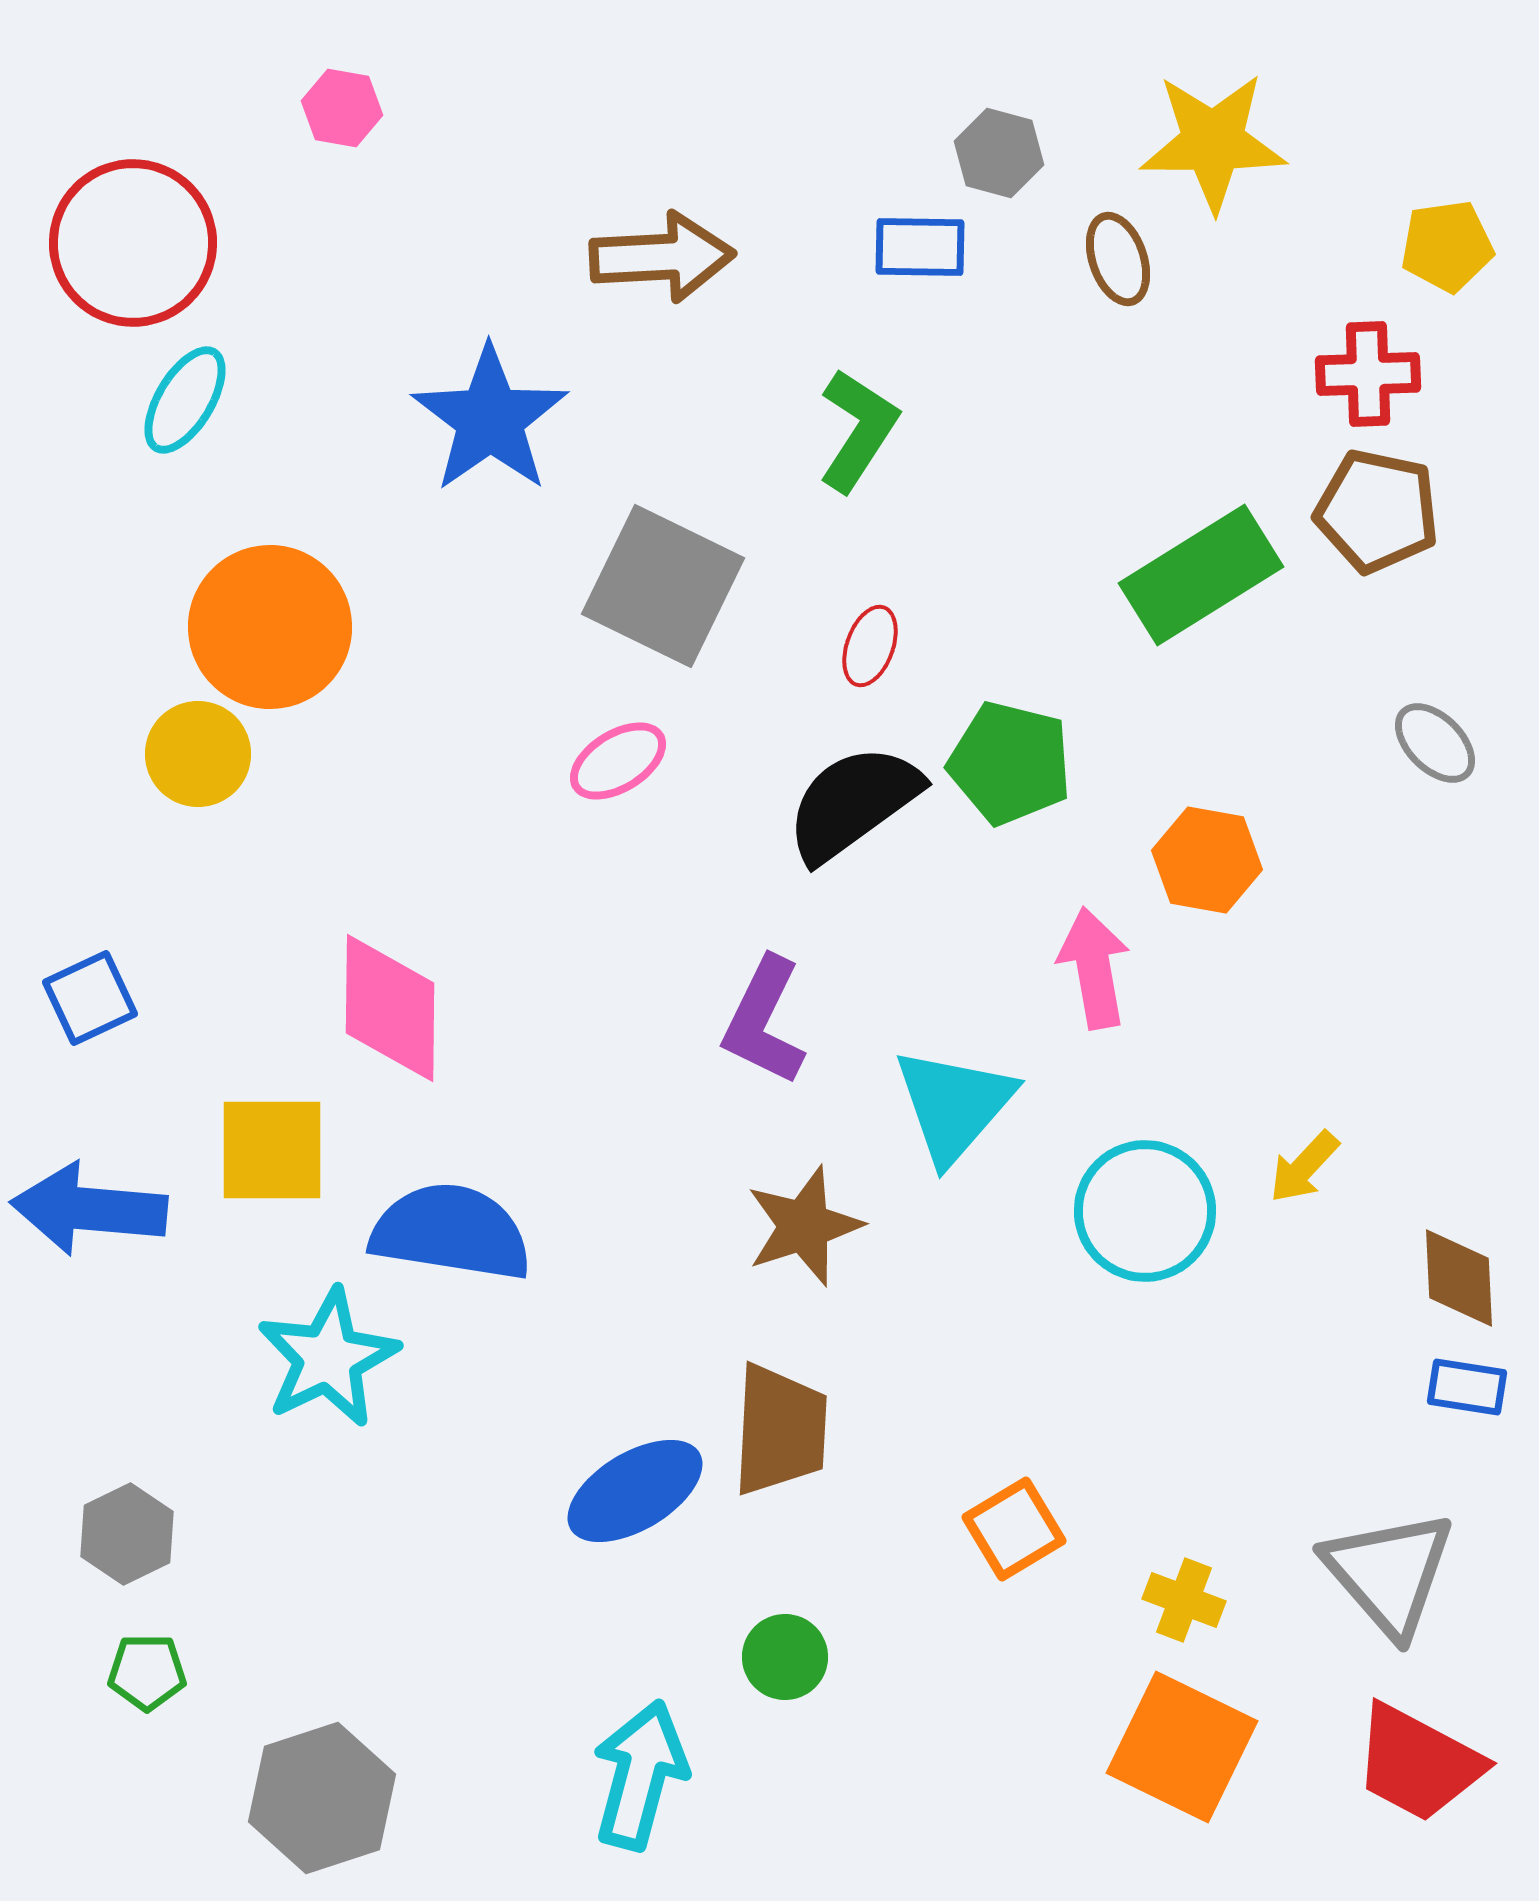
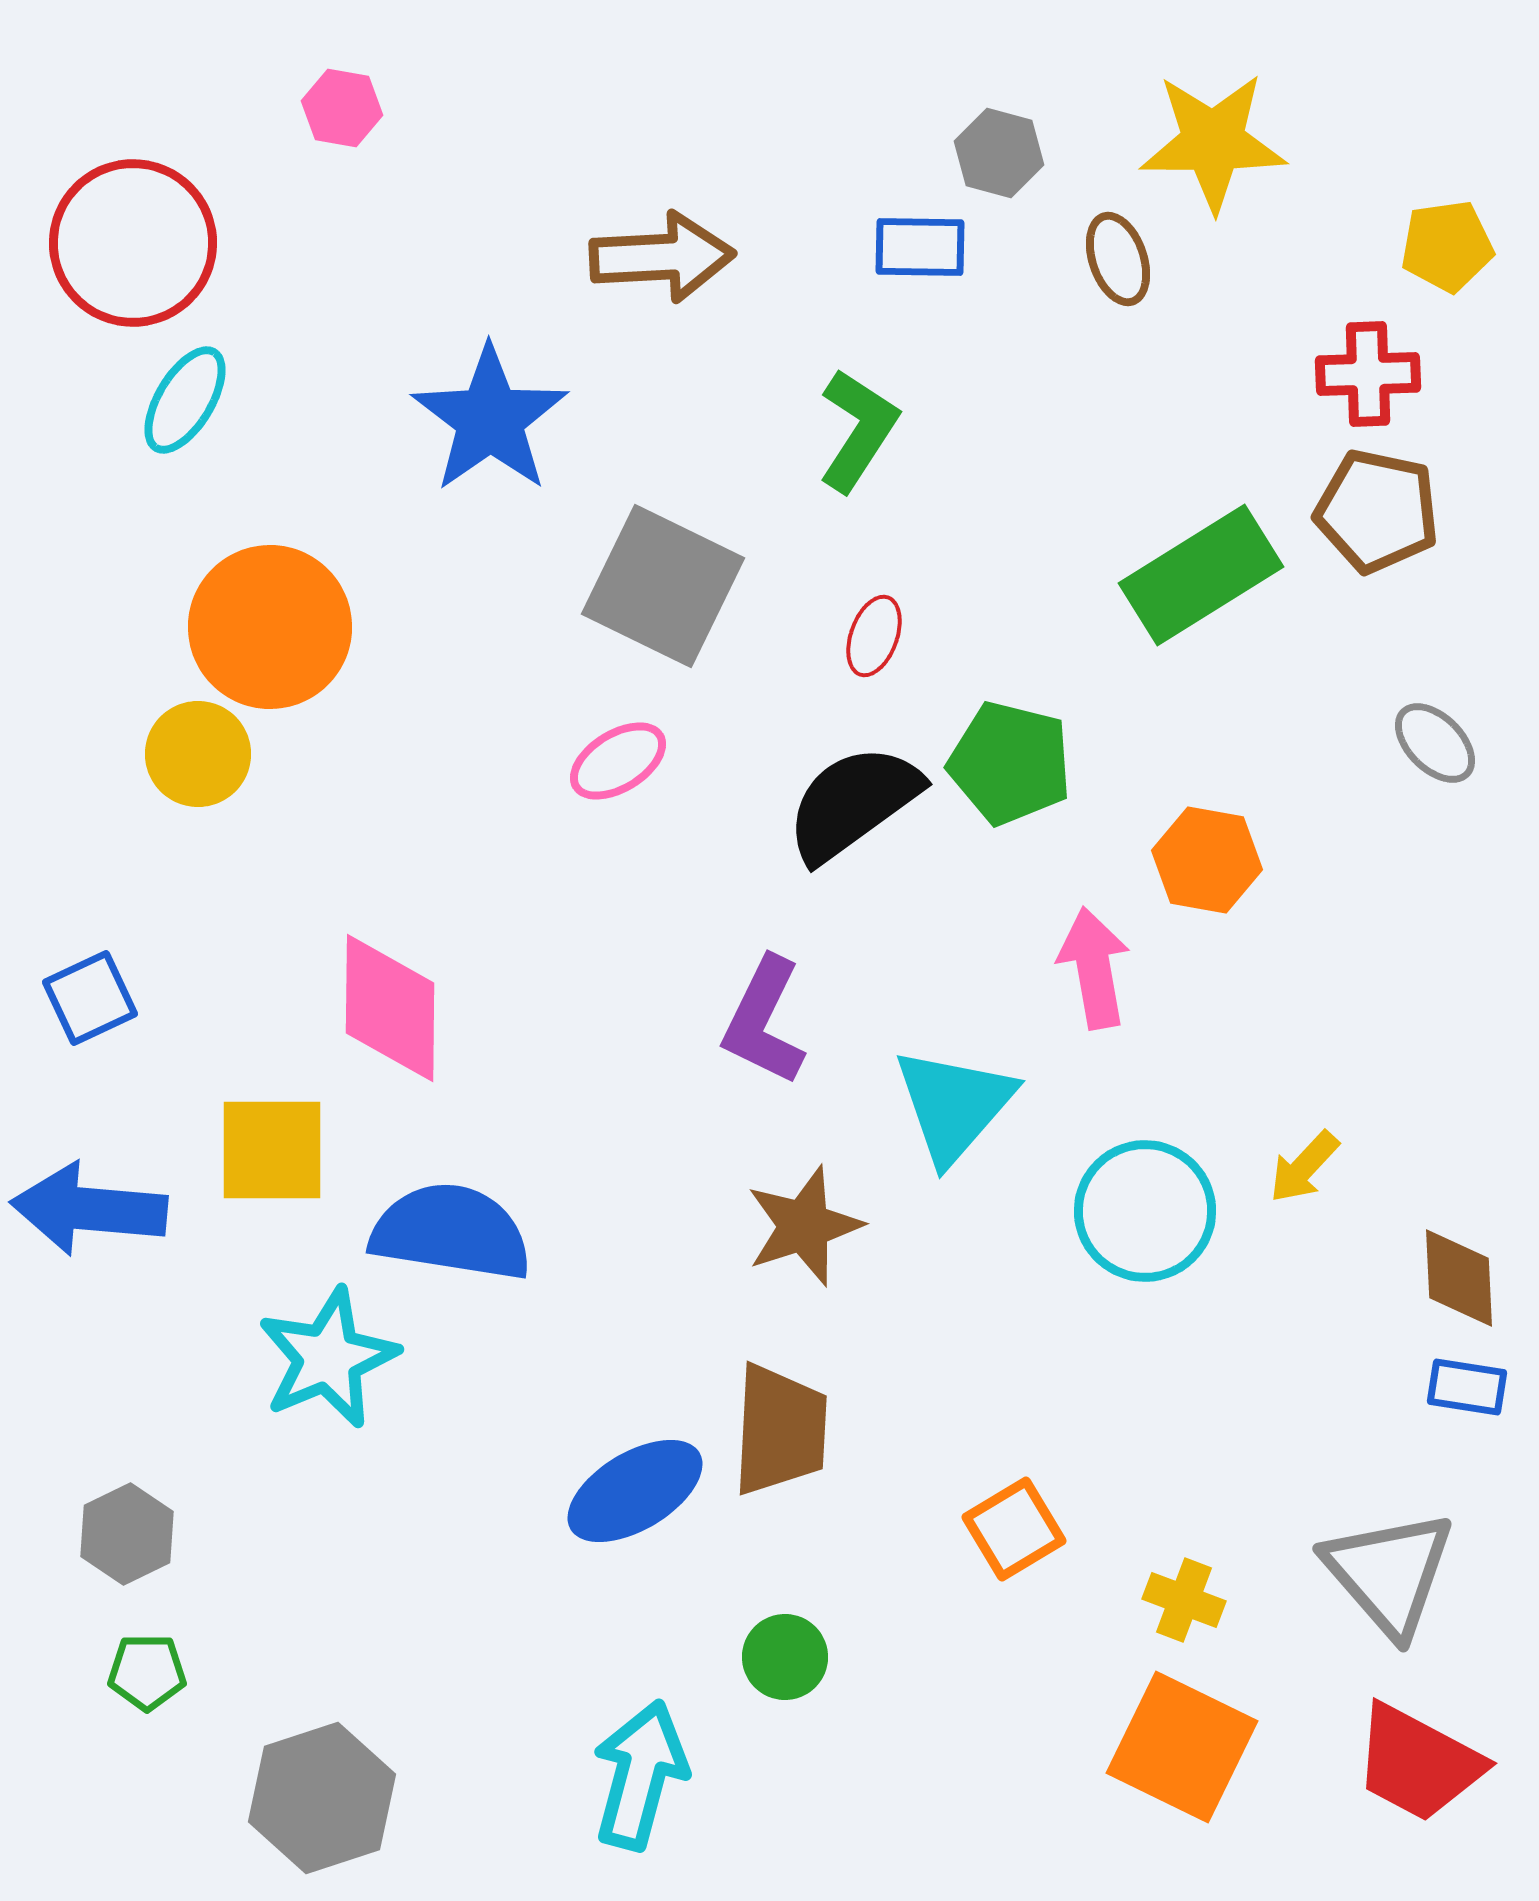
red ellipse at (870, 646): moved 4 px right, 10 px up
cyan star at (328, 1358): rotated 3 degrees clockwise
